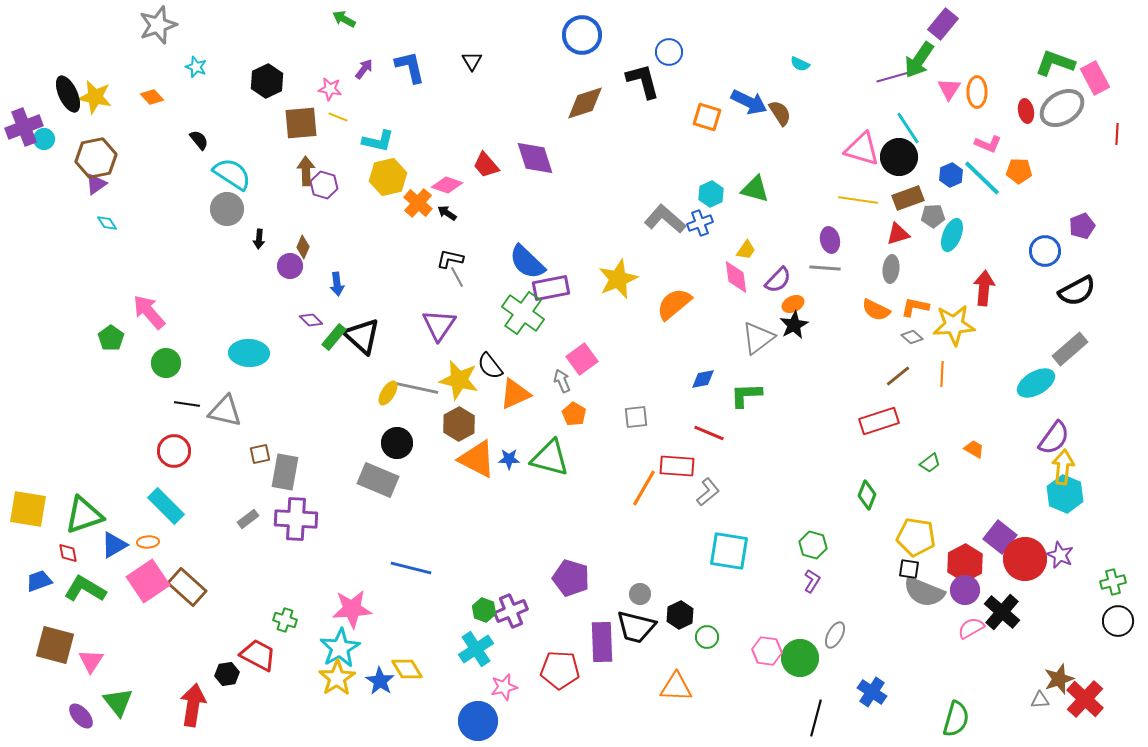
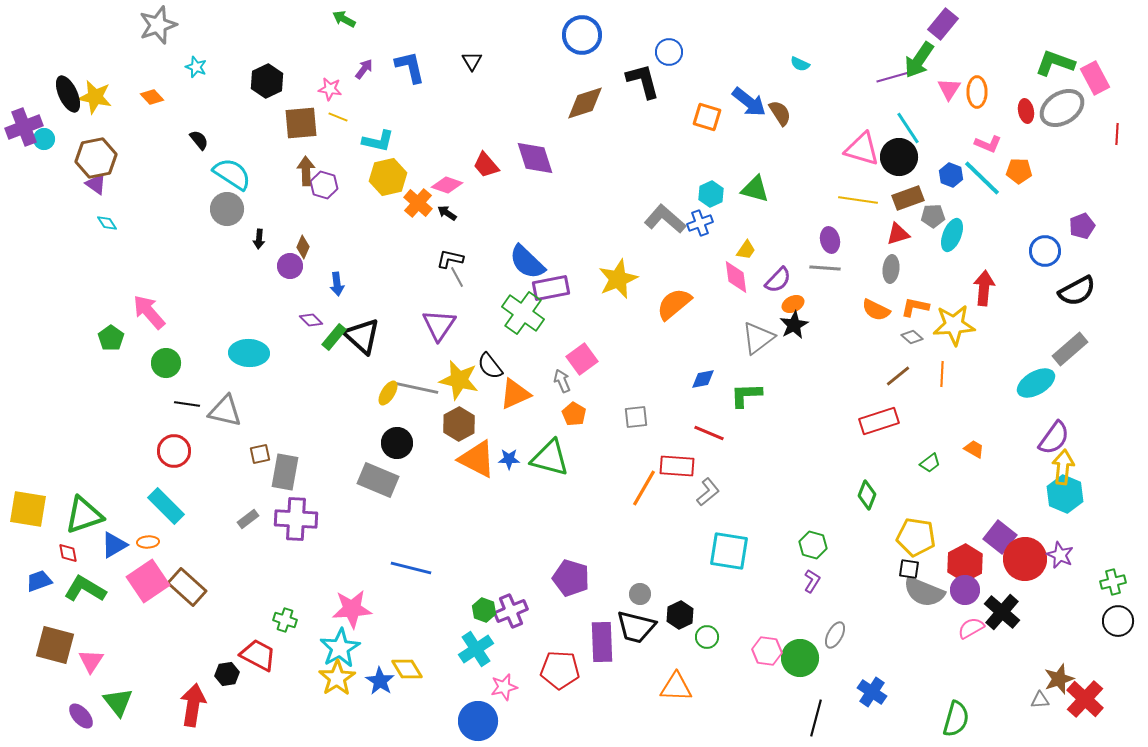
blue arrow at (749, 102): rotated 12 degrees clockwise
blue hexagon at (951, 175): rotated 15 degrees counterclockwise
purple triangle at (96, 184): rotated 50 degrees counterclockwise
